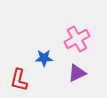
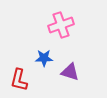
pink cross: moved 16 px left, 14 px up; rotated 10 degrees clockwise
purple triangle: moved 7 px left, 1 px up; rotated 42 degrees clockwise
